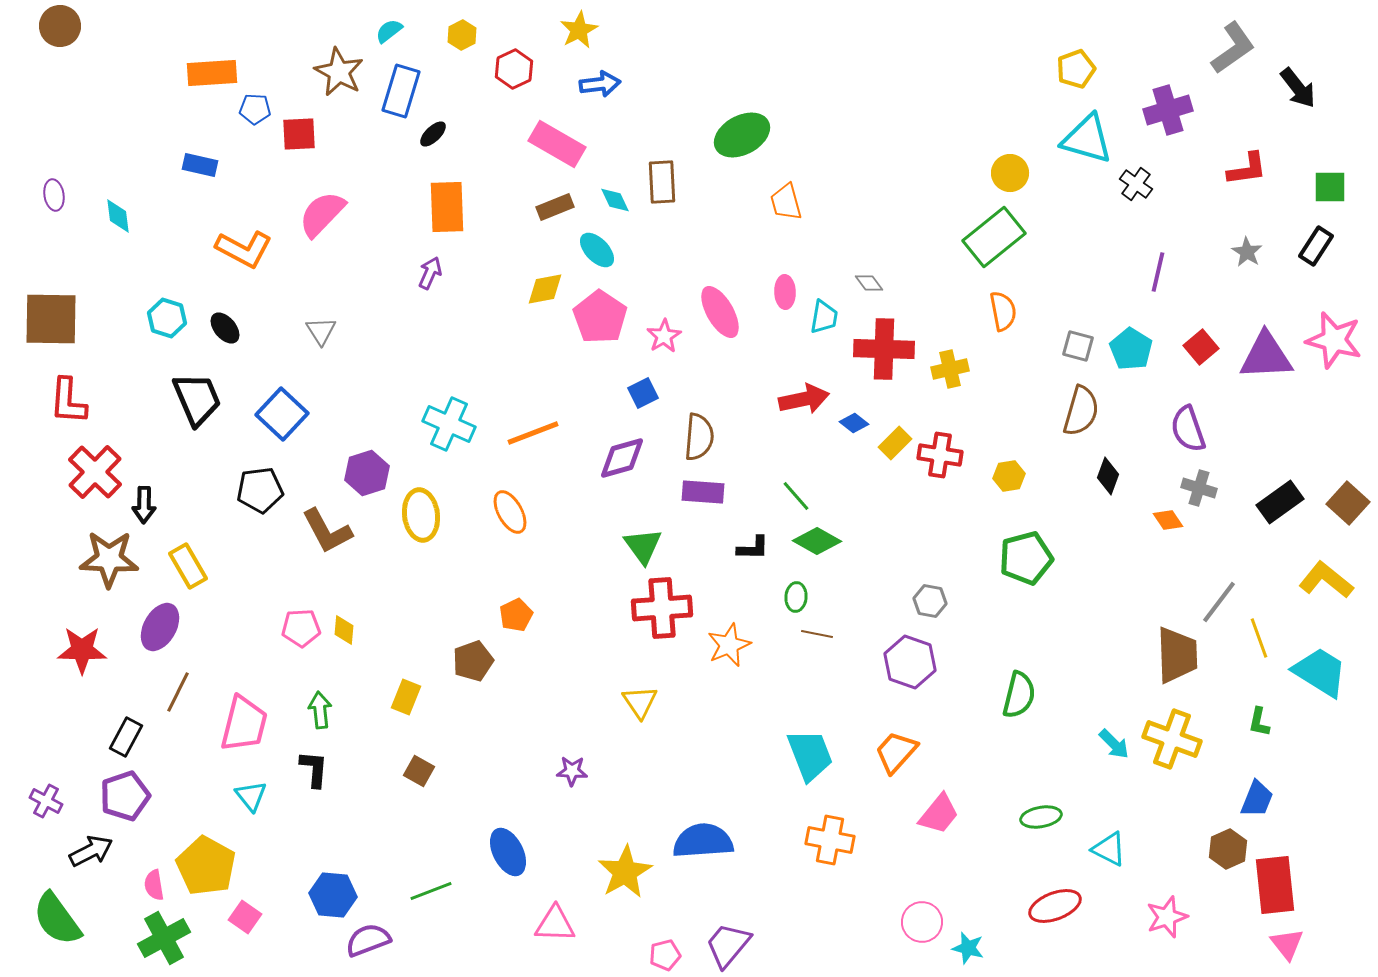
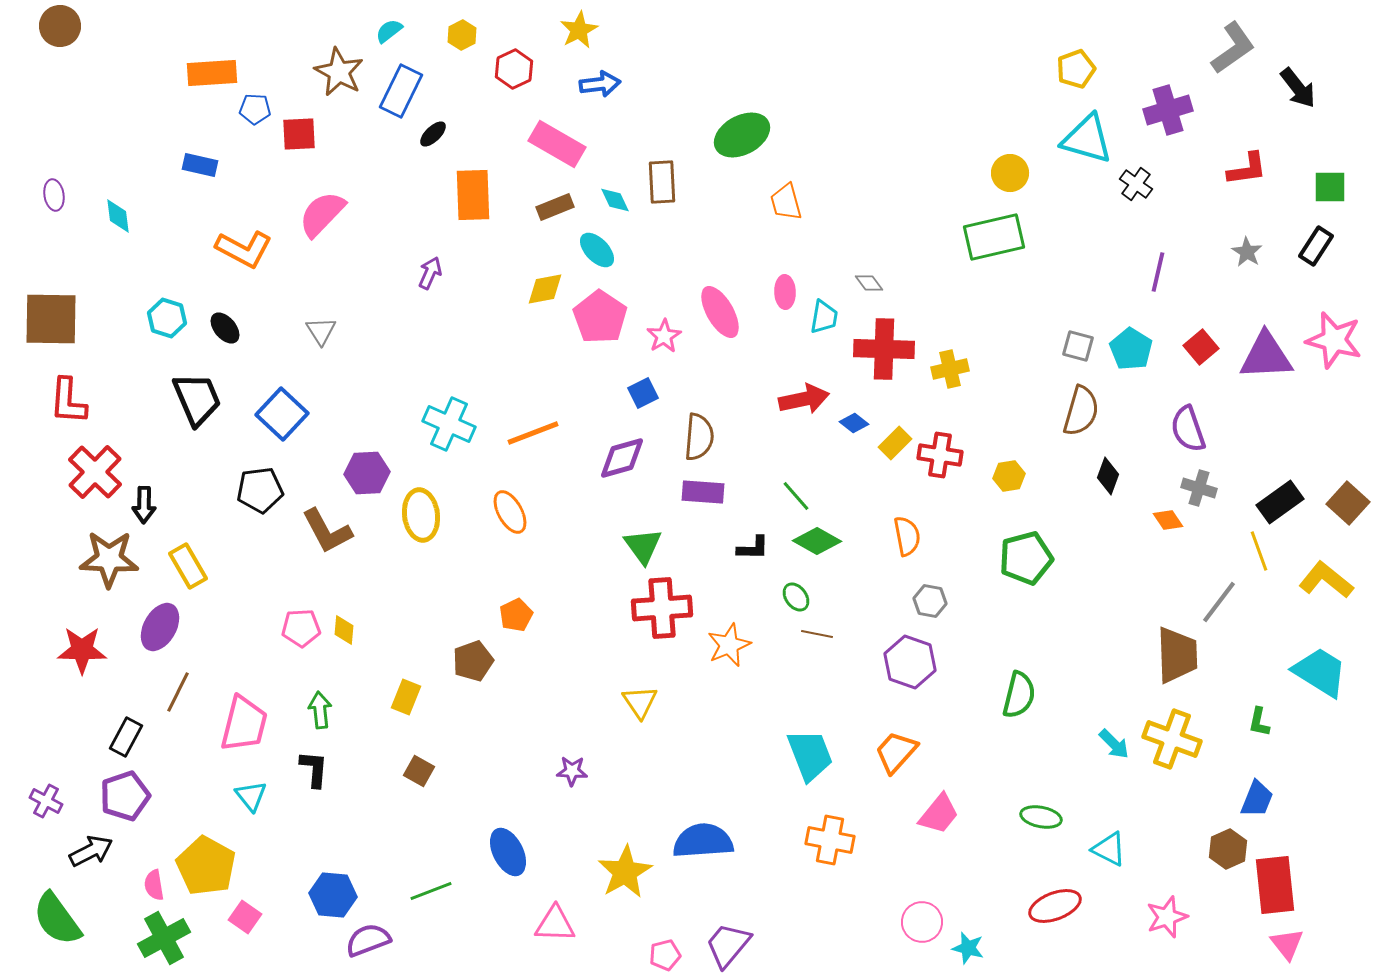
blue rectangle at (401, 91): rotated 9 degrees clockwise
orange rectangle at (447, 207): moved 26 px right, 12 px up
green rectangle at (994, 237): rotated 26 degrees clockwise
orange semicircle at (1003, 311): moved 96 px left, 225 px down
purple hexagon at (367, 473): rotated 15 degrees clockwise
green ellipse at (796, 597): rotated 40 degrees counterclockwise
yellow line at (1259, 638): moved 87 px up
green ellipse at (1041, 817): rotated 21 degrees clockwise
